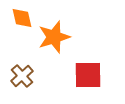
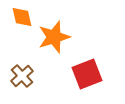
orange diamond: moved 1 px up
red square: moved 1 px left, 1 px up; rotated 20 degrees counterclockwise
